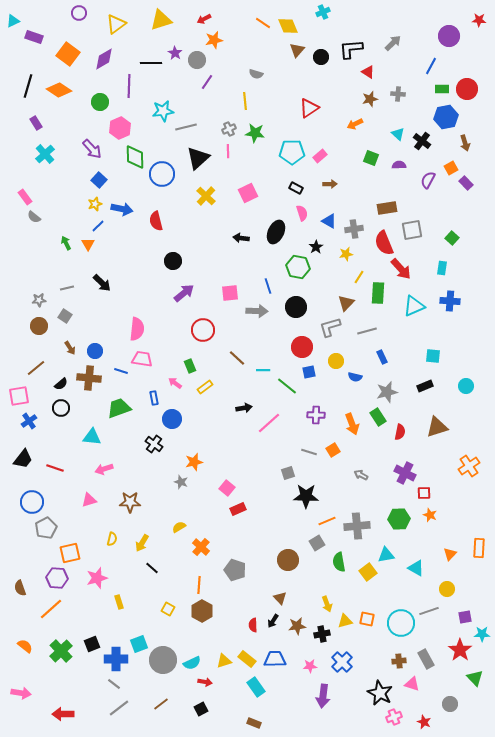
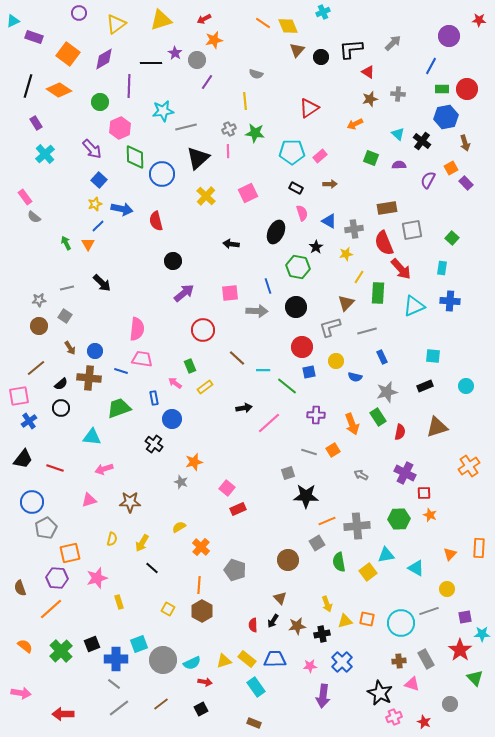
black arrow at (241, 238): moved 10 px left, 6 px down
